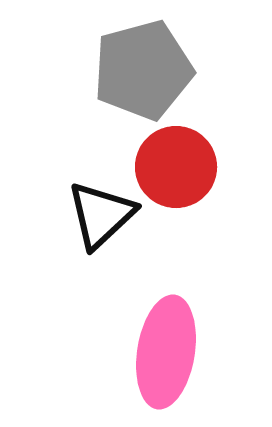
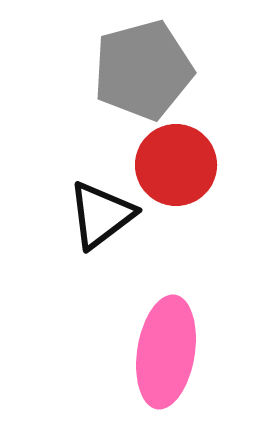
red circle: moved 2 px up
black triangle: rotated 6 degrees clockwise
